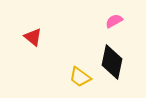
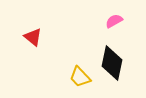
black diamond: moved 1 px down
yellow trapezoid: rotated 10 degrees clockwise
